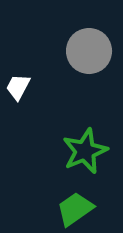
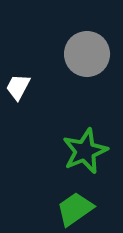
gray circle: moved 2 px left, 3 px down
